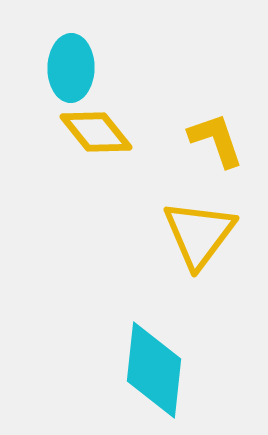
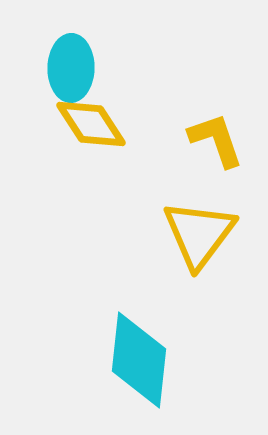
yellow diamond: moved 5 px left, 8 px up; rotated 6 degrees clockwise
cyan diamond: moved 15 px left, 10 px up
